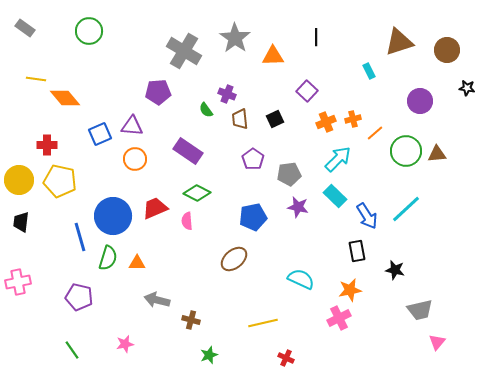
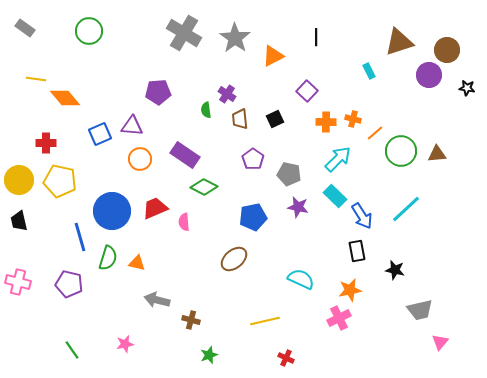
gray cross at (184, 51): moved 18 px up
orange triangle at (273, 56): rotated 25 degrees counterclockwise
purple cross at (227, 94): rotated 12 degrees clockwise
purple circle at (420, 101): moved 9 px right, 26 px up
green semicircle at (206, 110): rotated 28 degrees clockwise
orange cross at (353, 119): rotated 28 degrees clockwise
orange cross at (326, 122): rotated 24 degrees clockwise
red cross at (47, 145): moved 1 px left, 2 px up
purple rectangle at (188, 151): moved 3 px left, 4 px down
green circle at (406, 151): moved 5 px left
orange circle at (135, 159): moved 5 px right
gray pentagon at (289, 174): rotated 20 degrees clockwise
green diamond at (197, 193): moved 7 px right, 6 px up
blue circle at (113, 216): moved 1 px left, 5 px up
blue arrow at (367, 216): moved 5 px left
pink semicircle at (187, 221): moved 3 px left, 1 px down
black trapezoid at (21, 222): moved 2 px left, 1 px up; rotated 20 degrees counterclockwise
orange triangle at (137, 263): rotated 12 degrees clockwise
pink cross at (18, 282): rotated 25 degrees clockwise
purple pentagon at (79, 297): moved 10 px left, 13 px up
yellow line at (263, 323): moved 2 px right, 2 px up
pink triangle at (437, 342): moved 3 px right
